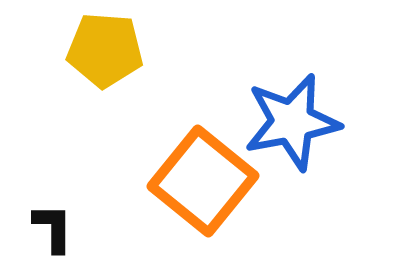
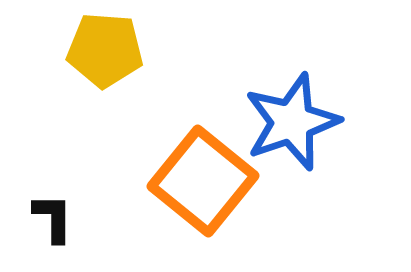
blue star: rotated 8 degrees counterclockwise
black L-shape: moved 10 px up
